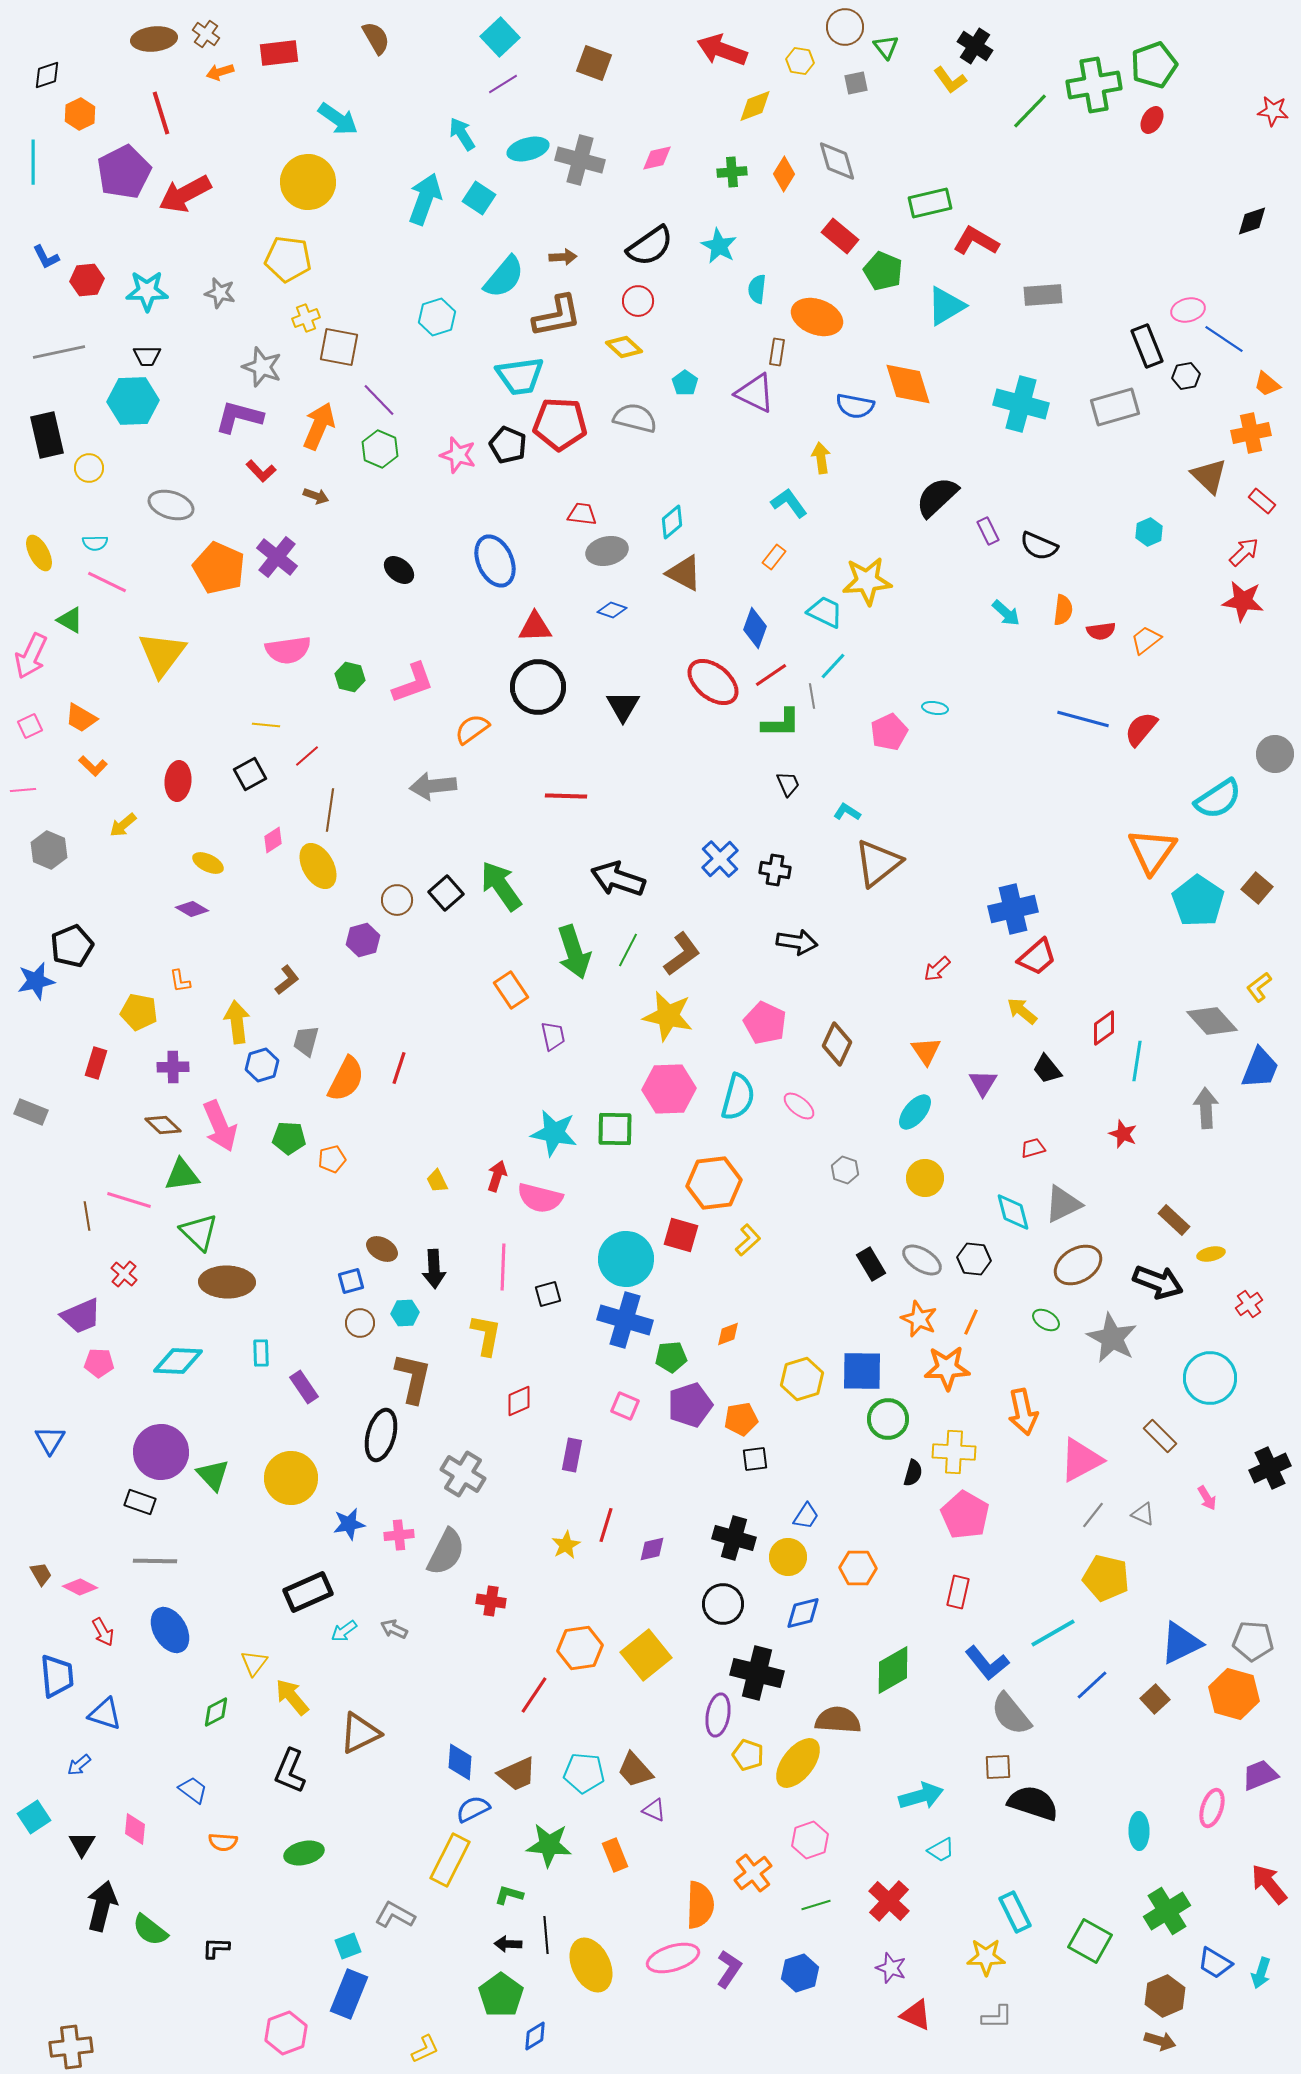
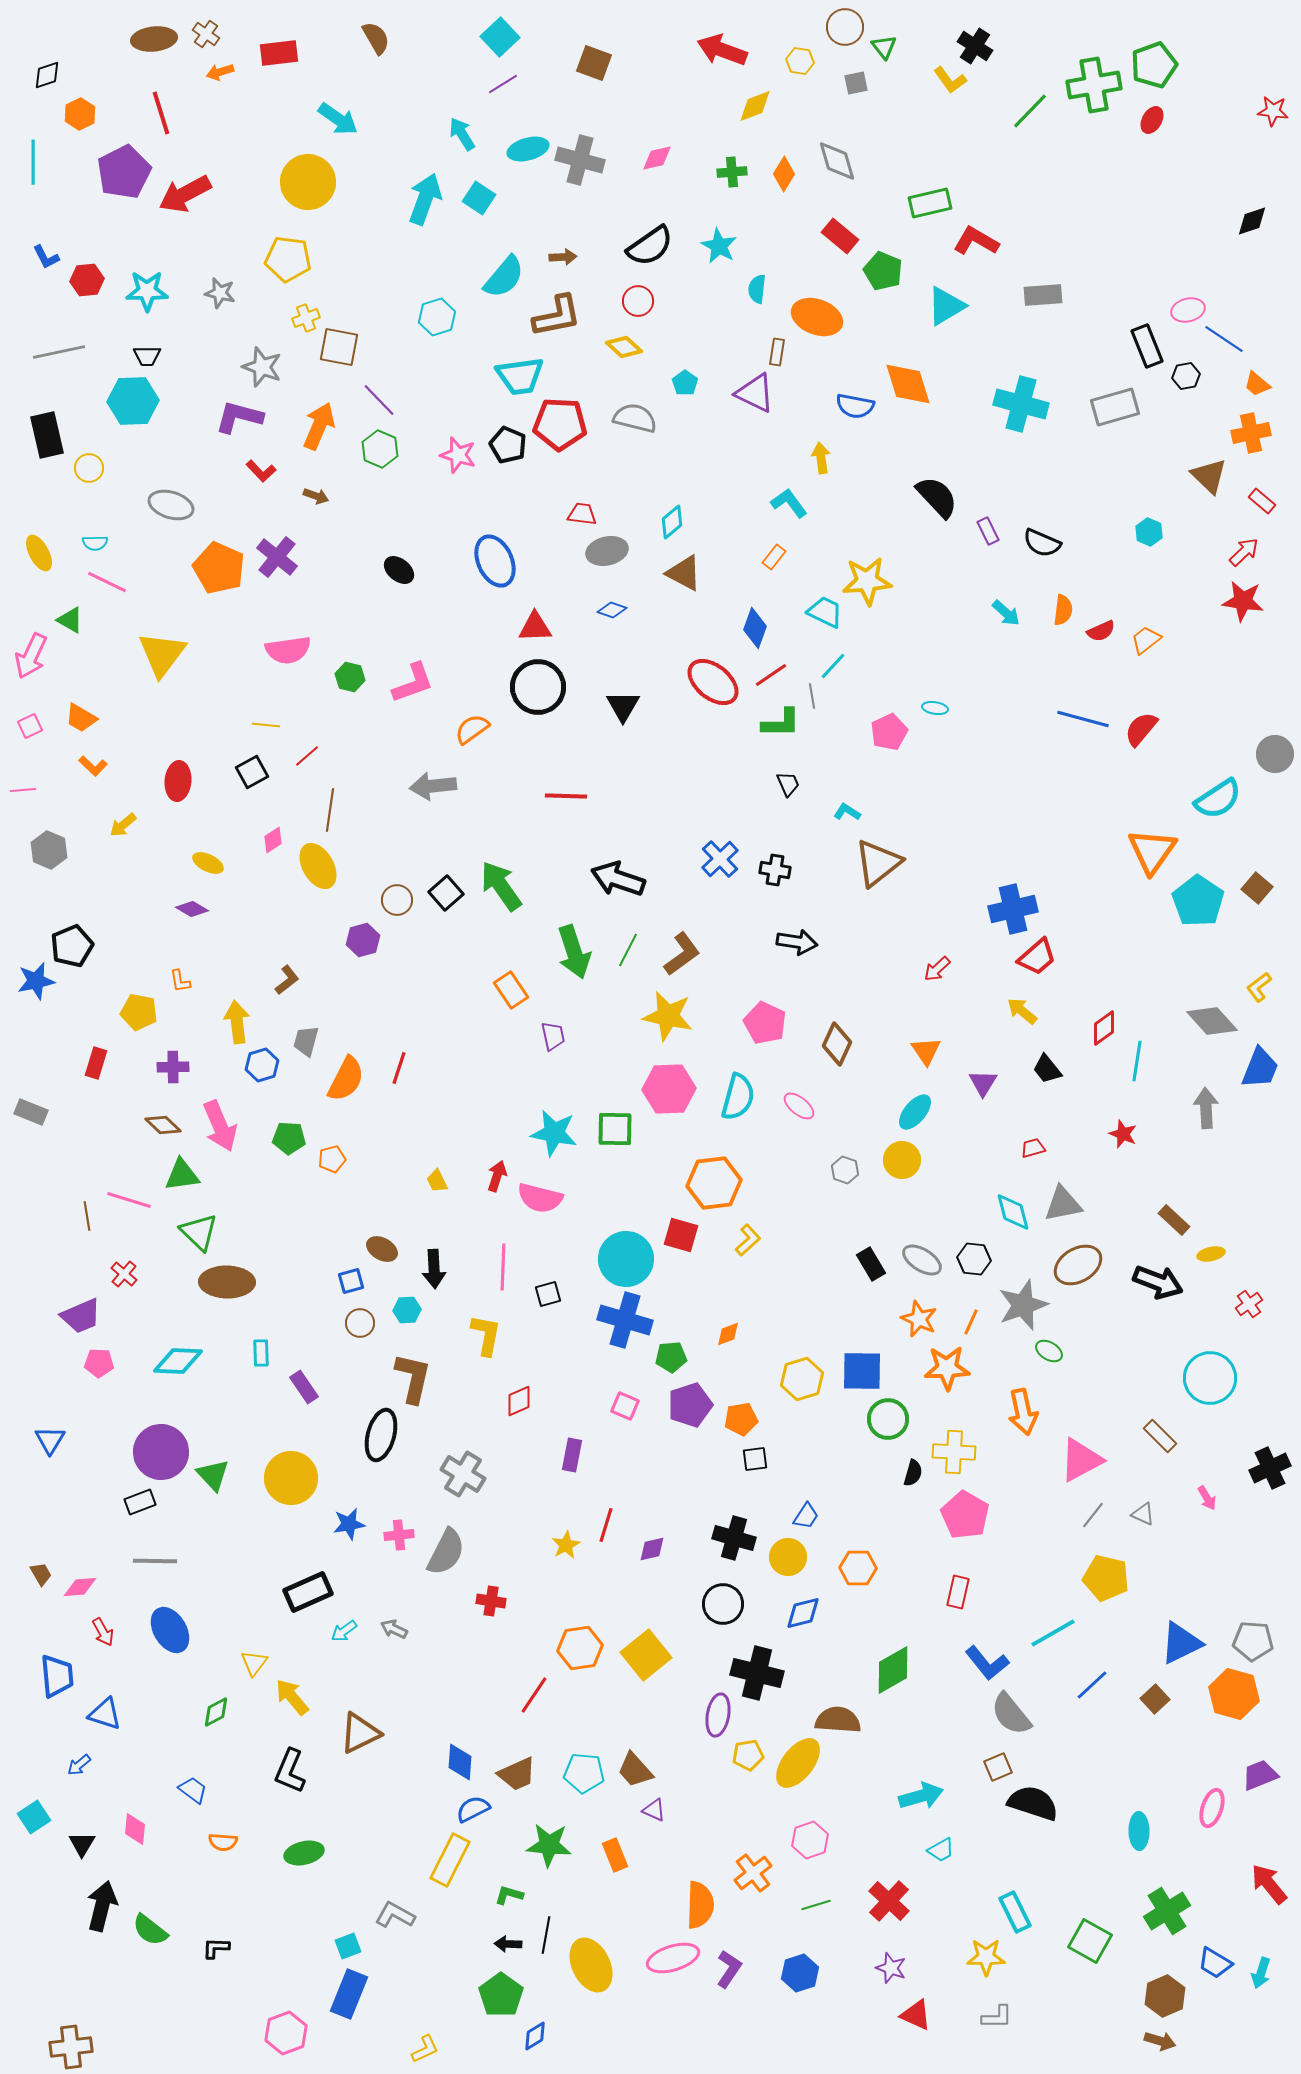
green triangle at (886, 47): moved 2 px left
orange trapezoid at (1267, 384): moved 10 px left
black semicircle at (937, 497): rotated 90 degrees clockwise
cyan hexagon at (1149, 532): rotated 12 degrees counterclockwise
black semicircle at (1039, 546): moved 3 px right, 3 px up
red semicircle at (1101, 631): rotated 16 degrees counterclockwise
black square at (250, 774): moved 2 px right, 2 px up
yellow circle at (925, 1178): moved 23 px left, 18 px up
gray triangle at (1063, 1204): rotated 15 degrees clockwise
cyan hexagon at (405, 1313): moved 2 px right, 3 px up
green ellipse at (1046, 1320): moved 3 px right, 31 px down
gray star at (1112, 1338): moved 89 px left, 33 px up; rotated 24 degrees clockwise
black rectangle at (140, 1502): rotated 40 degrees counterclockwise
pink diamond at (80, 1587): rotated 32 degrees counterclockwise
yellow pentagon at (748, 1755): rotated 28 degrees counterclockwise
brown square at (998, 1767): rotated 20 degrees counterclockwise
black line at (546, 1935): rotated 15 degrees clockwise
